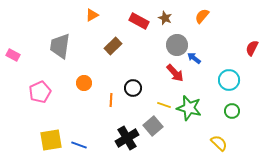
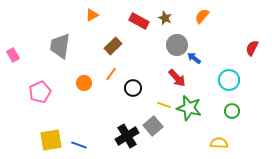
pink rectangle: rotated 32 degrees clockwise
red arrow: moved 2 px right, 5 px down
orange line: moved 26 px up; rotated 32 degrees clockwise
black cross: moved 2 px up
yellow semicircle: rotated 42 degrees counterclockwise
